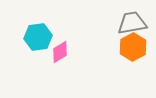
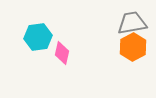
pink diamond: moved 2 px right, 1 px down; rotated 45 degrees counterclockwise
